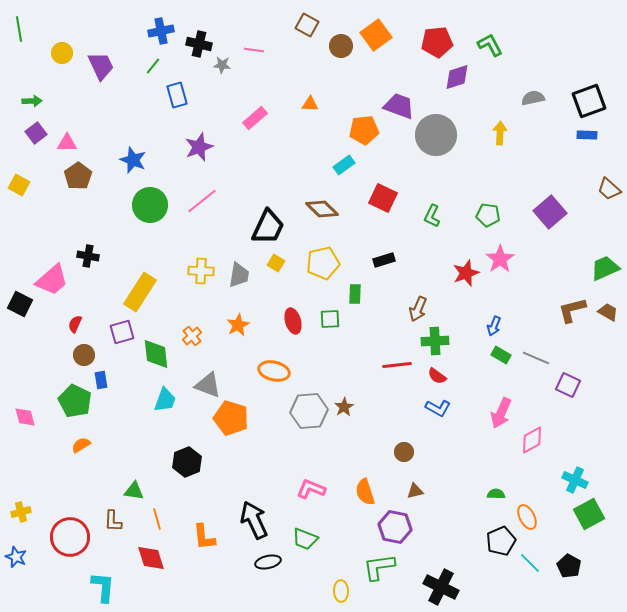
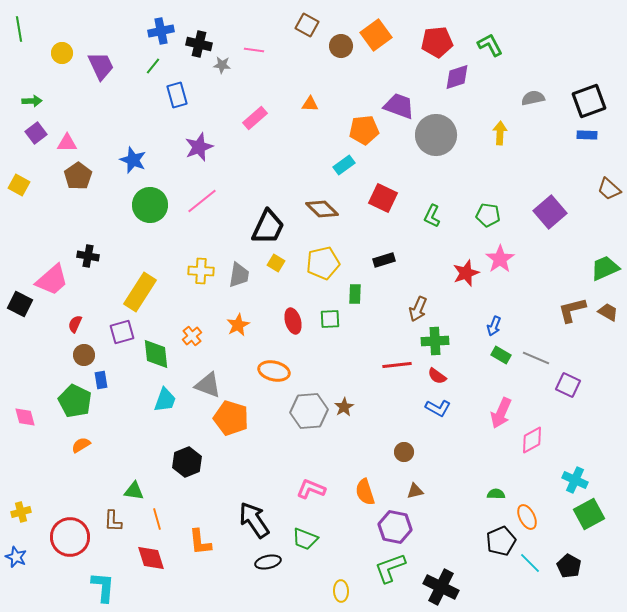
black arrow at (254, 520): rotated 9 degrees counterclockwise
orange L-shape at (204, 537): moved 4 px left, 5 px down
green L-shape at (379, 567): moved 11 px right, 1 px down; rotated 12 degrees counterclockwise
